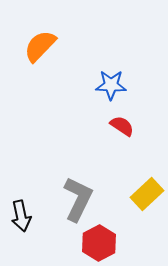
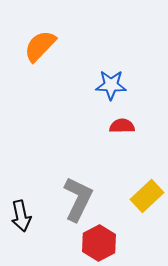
red semicircle: rotated 35 degrees counterclockwise
yellow rectangle: moved 2 px down
